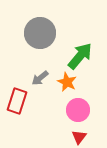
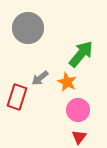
gray circle: moved 12 px left, 5 px up
green arrow: moved 1 px right, 2 px up
red rectangle: moved 4 px up
